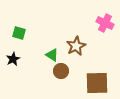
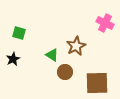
brown circle: moved 4 px right, 1 px down
